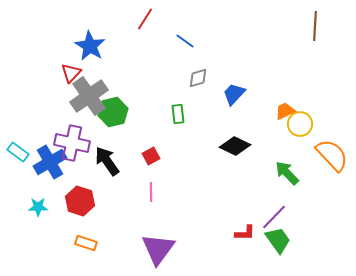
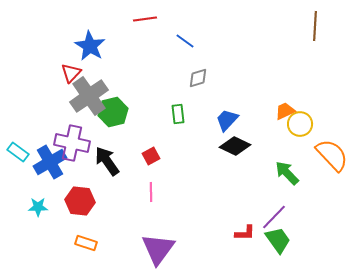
red line: rotated 50 degrees clockwise
blue trapezoid: moved 7 px left, 26 px down
red hexagon: rotated 12 degrees counterclockwise
